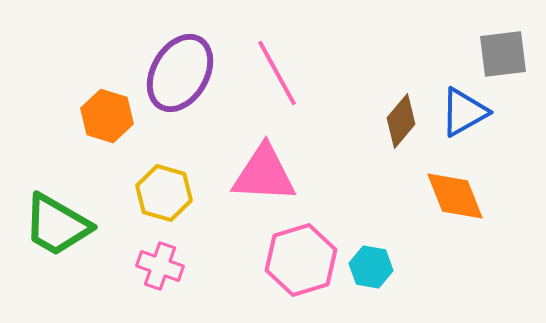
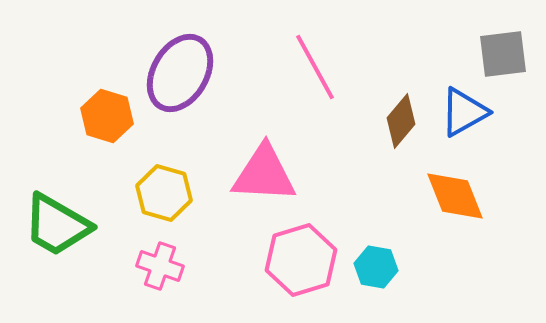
pink line: moved 38 px right, 6 px up
cyan hexagon: moved 5 px right
